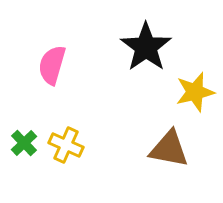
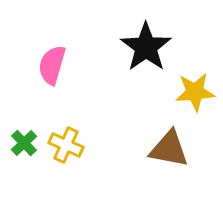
yellow star: rotated 9 degrees clockwise
